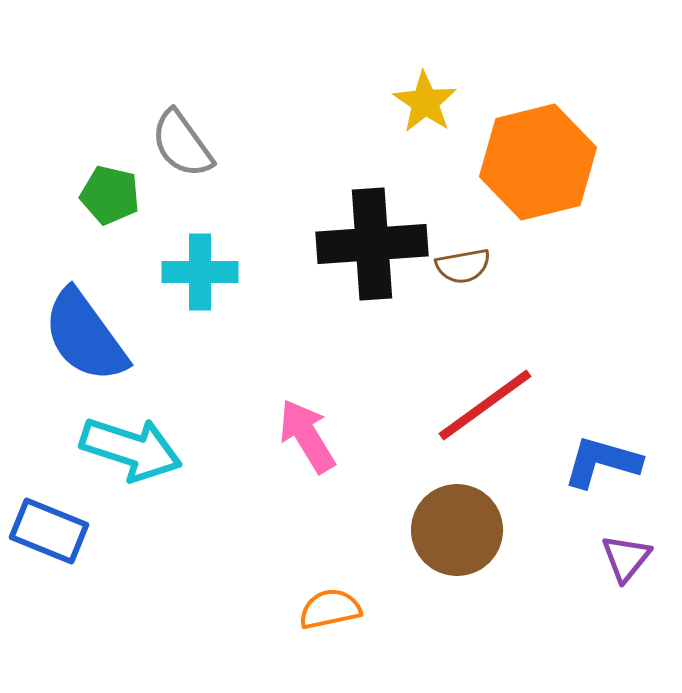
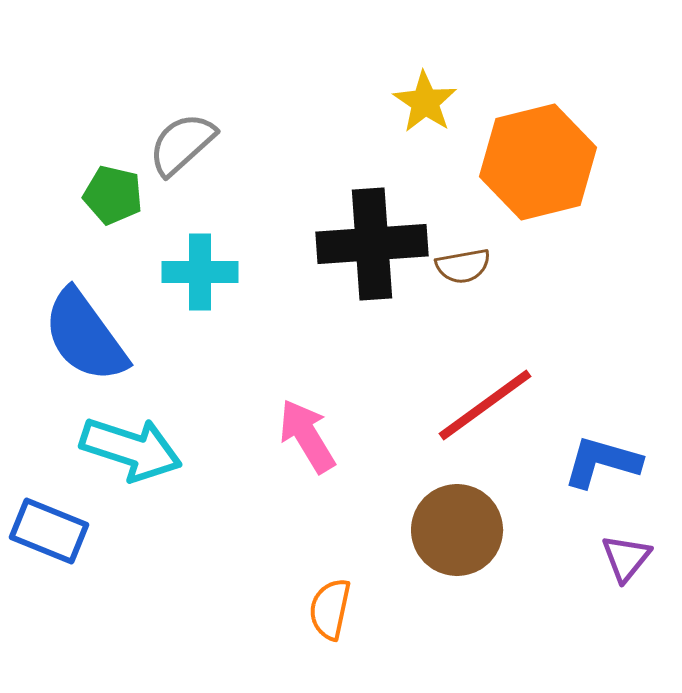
gray semicircle: rotated 84 degrees clockwise
green pentagon: moved 3 px right
orange semicircle: rotated 66 degrees counterclockwise
